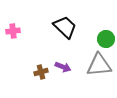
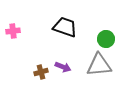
black trapezoid: rotated 25 degrees counterclockwise
